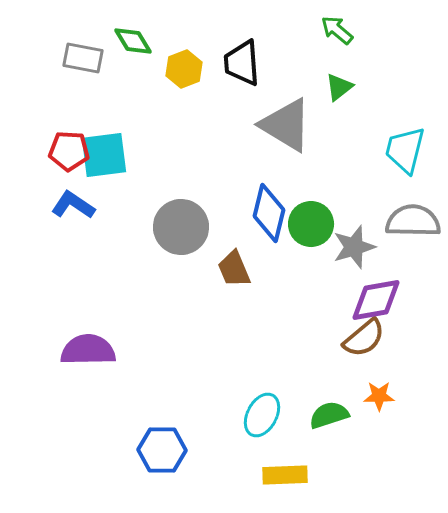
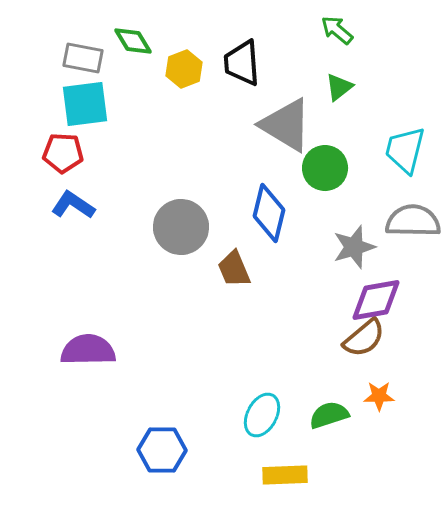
red pentagon: moved 6 px left, 2 px down
cyan square: moved 19 px left, 51 px up
green circle: moved 14 px right, 56 px up
